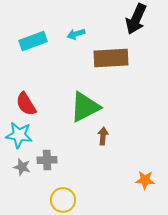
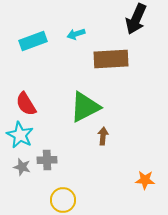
brown rectangle: moved 1 px down
cyan star: moved 1 px right; rotated 20 degrees clockwise
